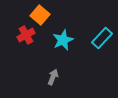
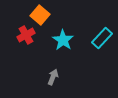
cyan star: rotated 15 degrees counterclockwise
